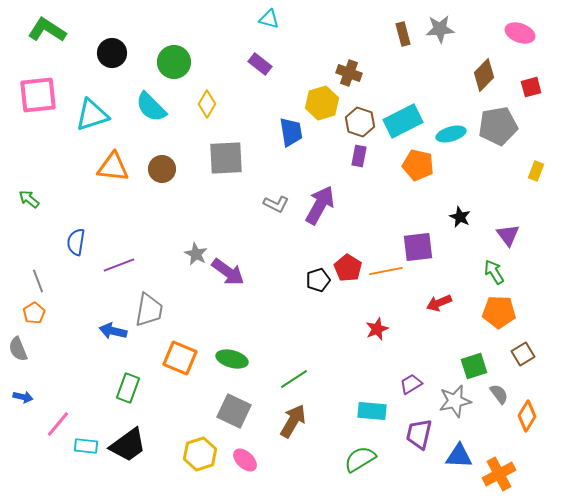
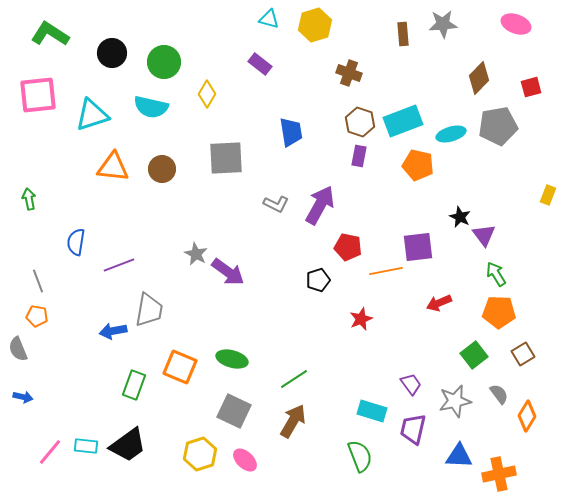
gray star at (440, 29): moved 3 px right, 5 px up
green L-shape at (47, 30): moved 3 px right, 4 px down
pink ellipse at (520, 33): moved 4 px left, 9 px up
brown rectangle at (403, 34): rotated 10 degrees clockwise
green circle at (174, 62): moved 10 px left
brown diamond at (484, 75): moved 5 px left, 3 px down
yellow hexagon at (322, 103): moved 7 px left, 78 px up
yellow diamond at (207, 104): moved 10 px up
cyan semicircle at (151, 107): rotated 32 degrees counterclockwise
cyan rectangle at (403, 121): rotated 6 degrees clockwise
yellow rectangle at (536, 171): moved 12 px right, 24 px down
green arrow at (29, 199): rotated 40 degrees clockwise
purple triangle at (508, 235): moved 24 px left
red pentagon at (348, 268): moved 21 px up; rotated 20 degrees counterclockwise
green arrow at (494, 272): moved 2 px right, 2 px down
orange pentagon at (34, 313): moved 3 px right, 3 px down; rotated 30 degrees counterclockwise
red star at (377, 329): moved 16 px left, 10 px up
blue arrow at (113, 331): rotated 24 degrees counterclockwise
orange square at (180, 358): moved 9 px down
green square at (474, 366): moved 11 px up; rotated 20 degrees counterclockwise
purple trapezoid at (411, 384): rotated 85 degrees clockwise
green rectangle at (128, 388): moved 6 px right, 3 px up
cyan rectangle at (372, 411): rotated 12 degrees clockwise
pink line at (58, 424): moved 8 px left, 28 px down
purple trapezoid at (419, 434): moved 6 px left, 5 px up
green semicircle at (360, 459): moved 3 px up; rotated 100 degrees clockwise
orange cross at (499, 474): rotated 16 degrees clockwise
